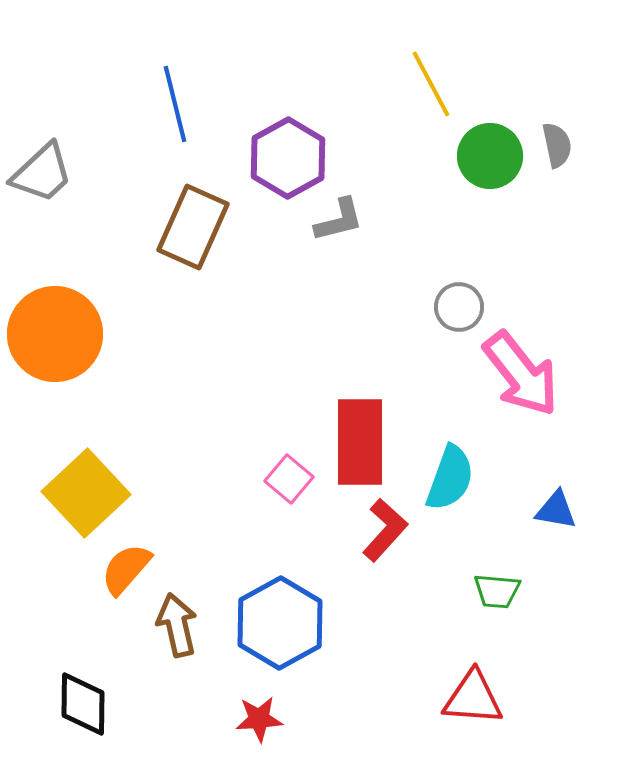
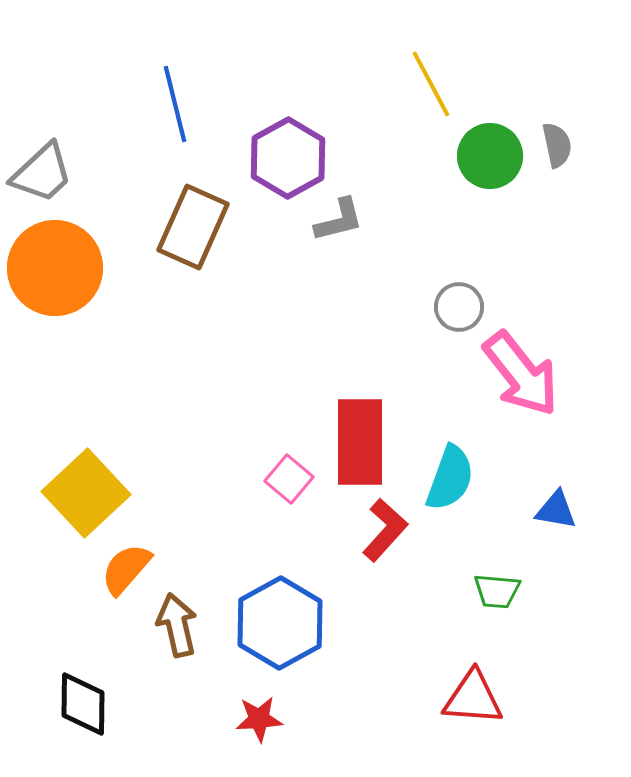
orange circle: moved 66 px up
